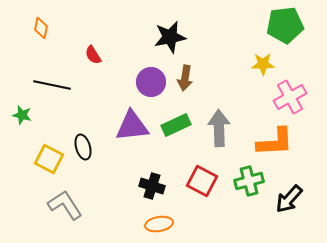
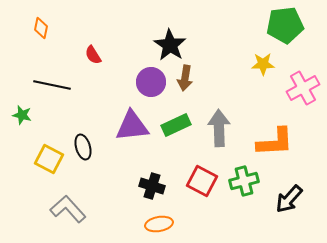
black star: moved 8 px down; rotated 28 degrees counterclockwise
pink cross: moved 13 px right, 9 px up
green cross: moved 5 px left
gray L-shape: moved 3 px right, 4 px down; rotated 9 degrees counterclockwise
